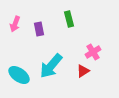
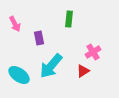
green rectangle: rotated 21 degrees clockwise
pink arrow: rotated 49 degrees counterclockwise
purple rectangle: moved 9 px down
